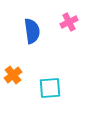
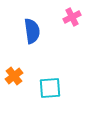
pink cross: moved 3 px right, 5 px up
orange cross: moved 1 px right, 1 px down
